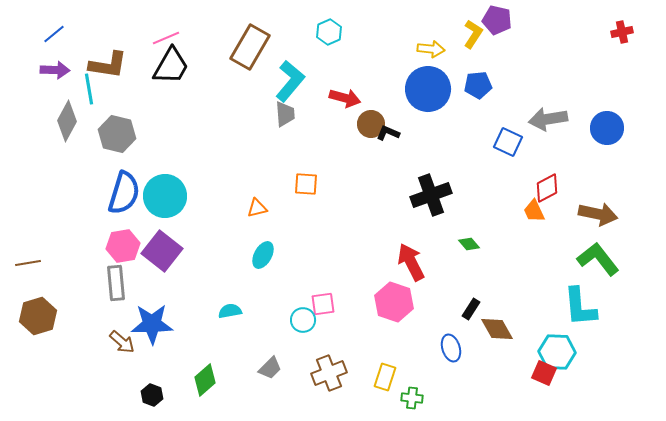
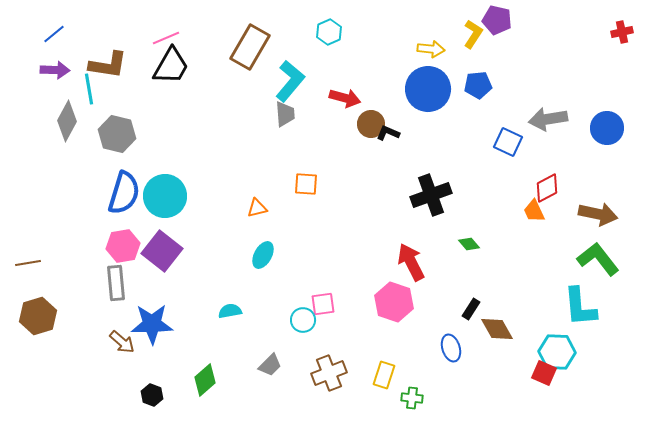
gray trapezoid at (270, 368): moved 3 px up
yellow rectangle at (385, 377): moved 1 px left, 2 px up
